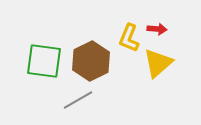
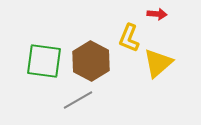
red arrow: moved 15 px up
brown hexagon: rotated 6 degrees counterclockwise
